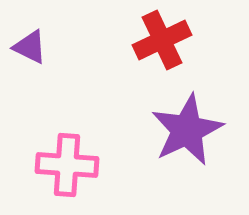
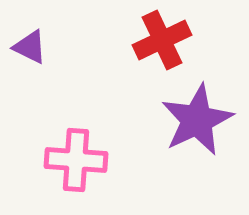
purple star: moved 10 px right, 10 px up
pink cross: moved 9 px right, 5 px up
